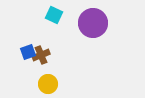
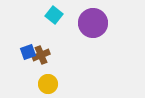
cyan square: rotated 12 degrees clockwise
